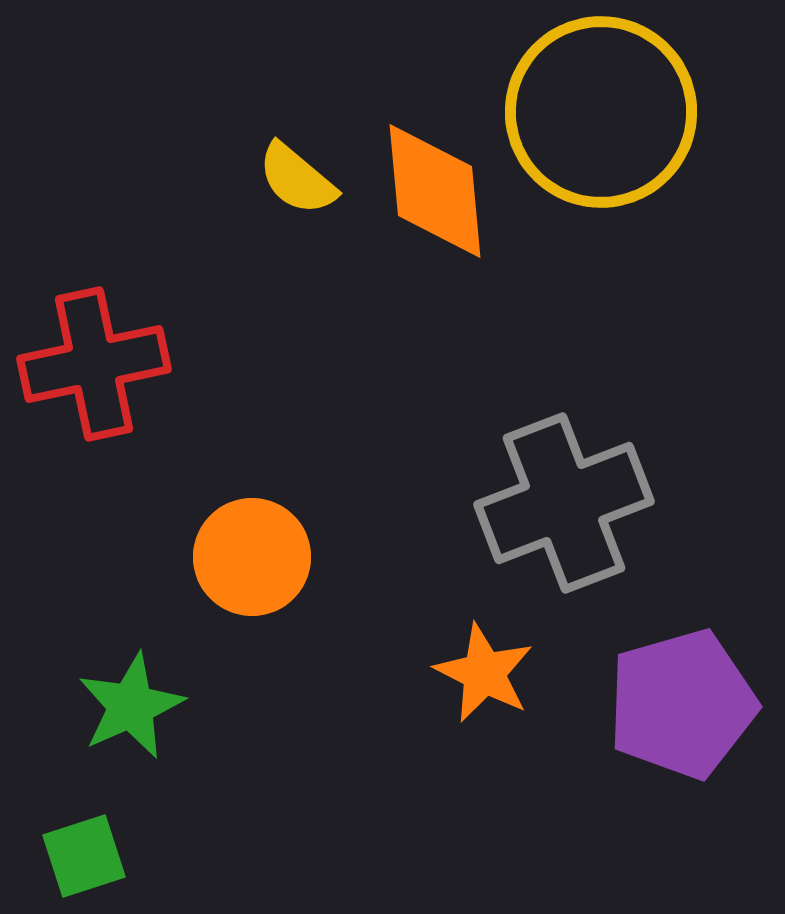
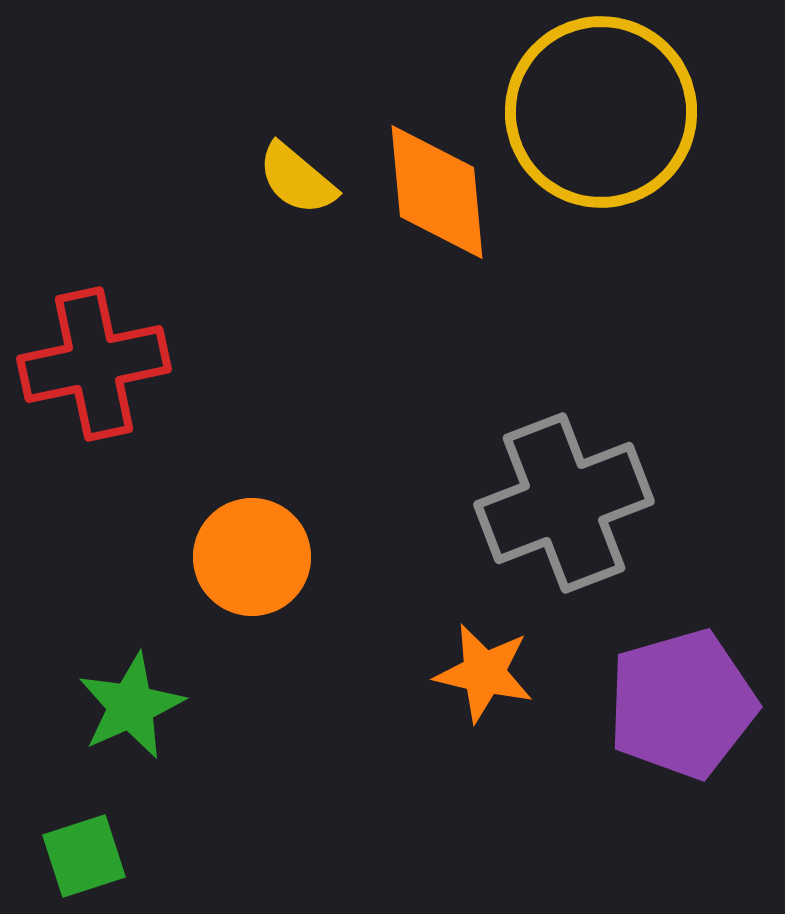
orange diamond: moved 2 px right, 1 px down
orange star: rotated 14 degrees counterclockwise
